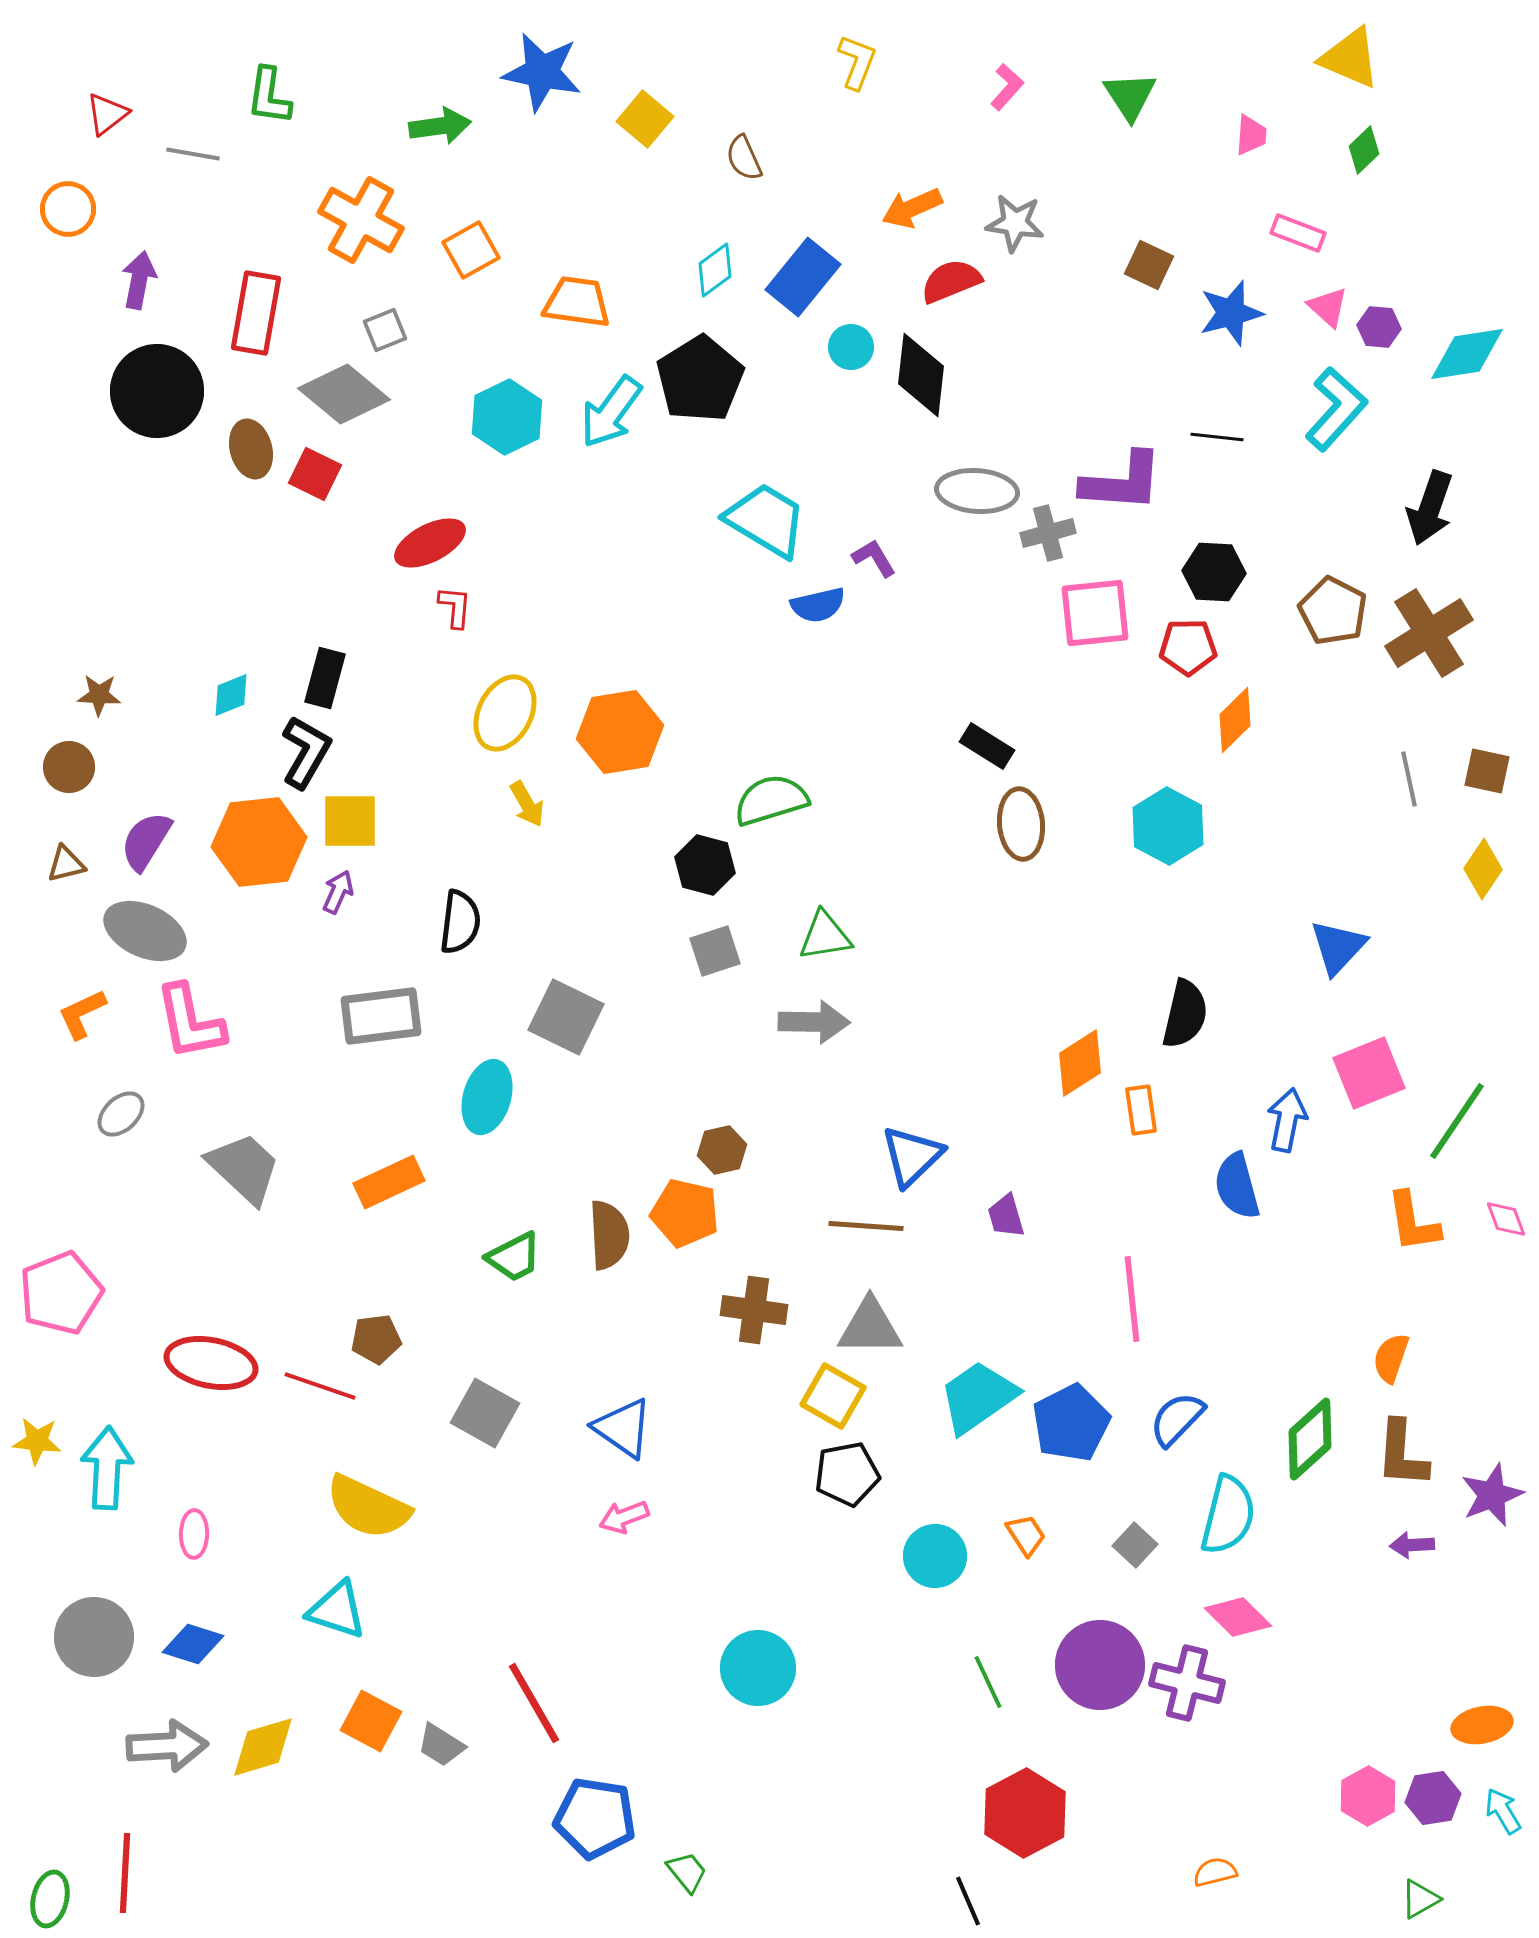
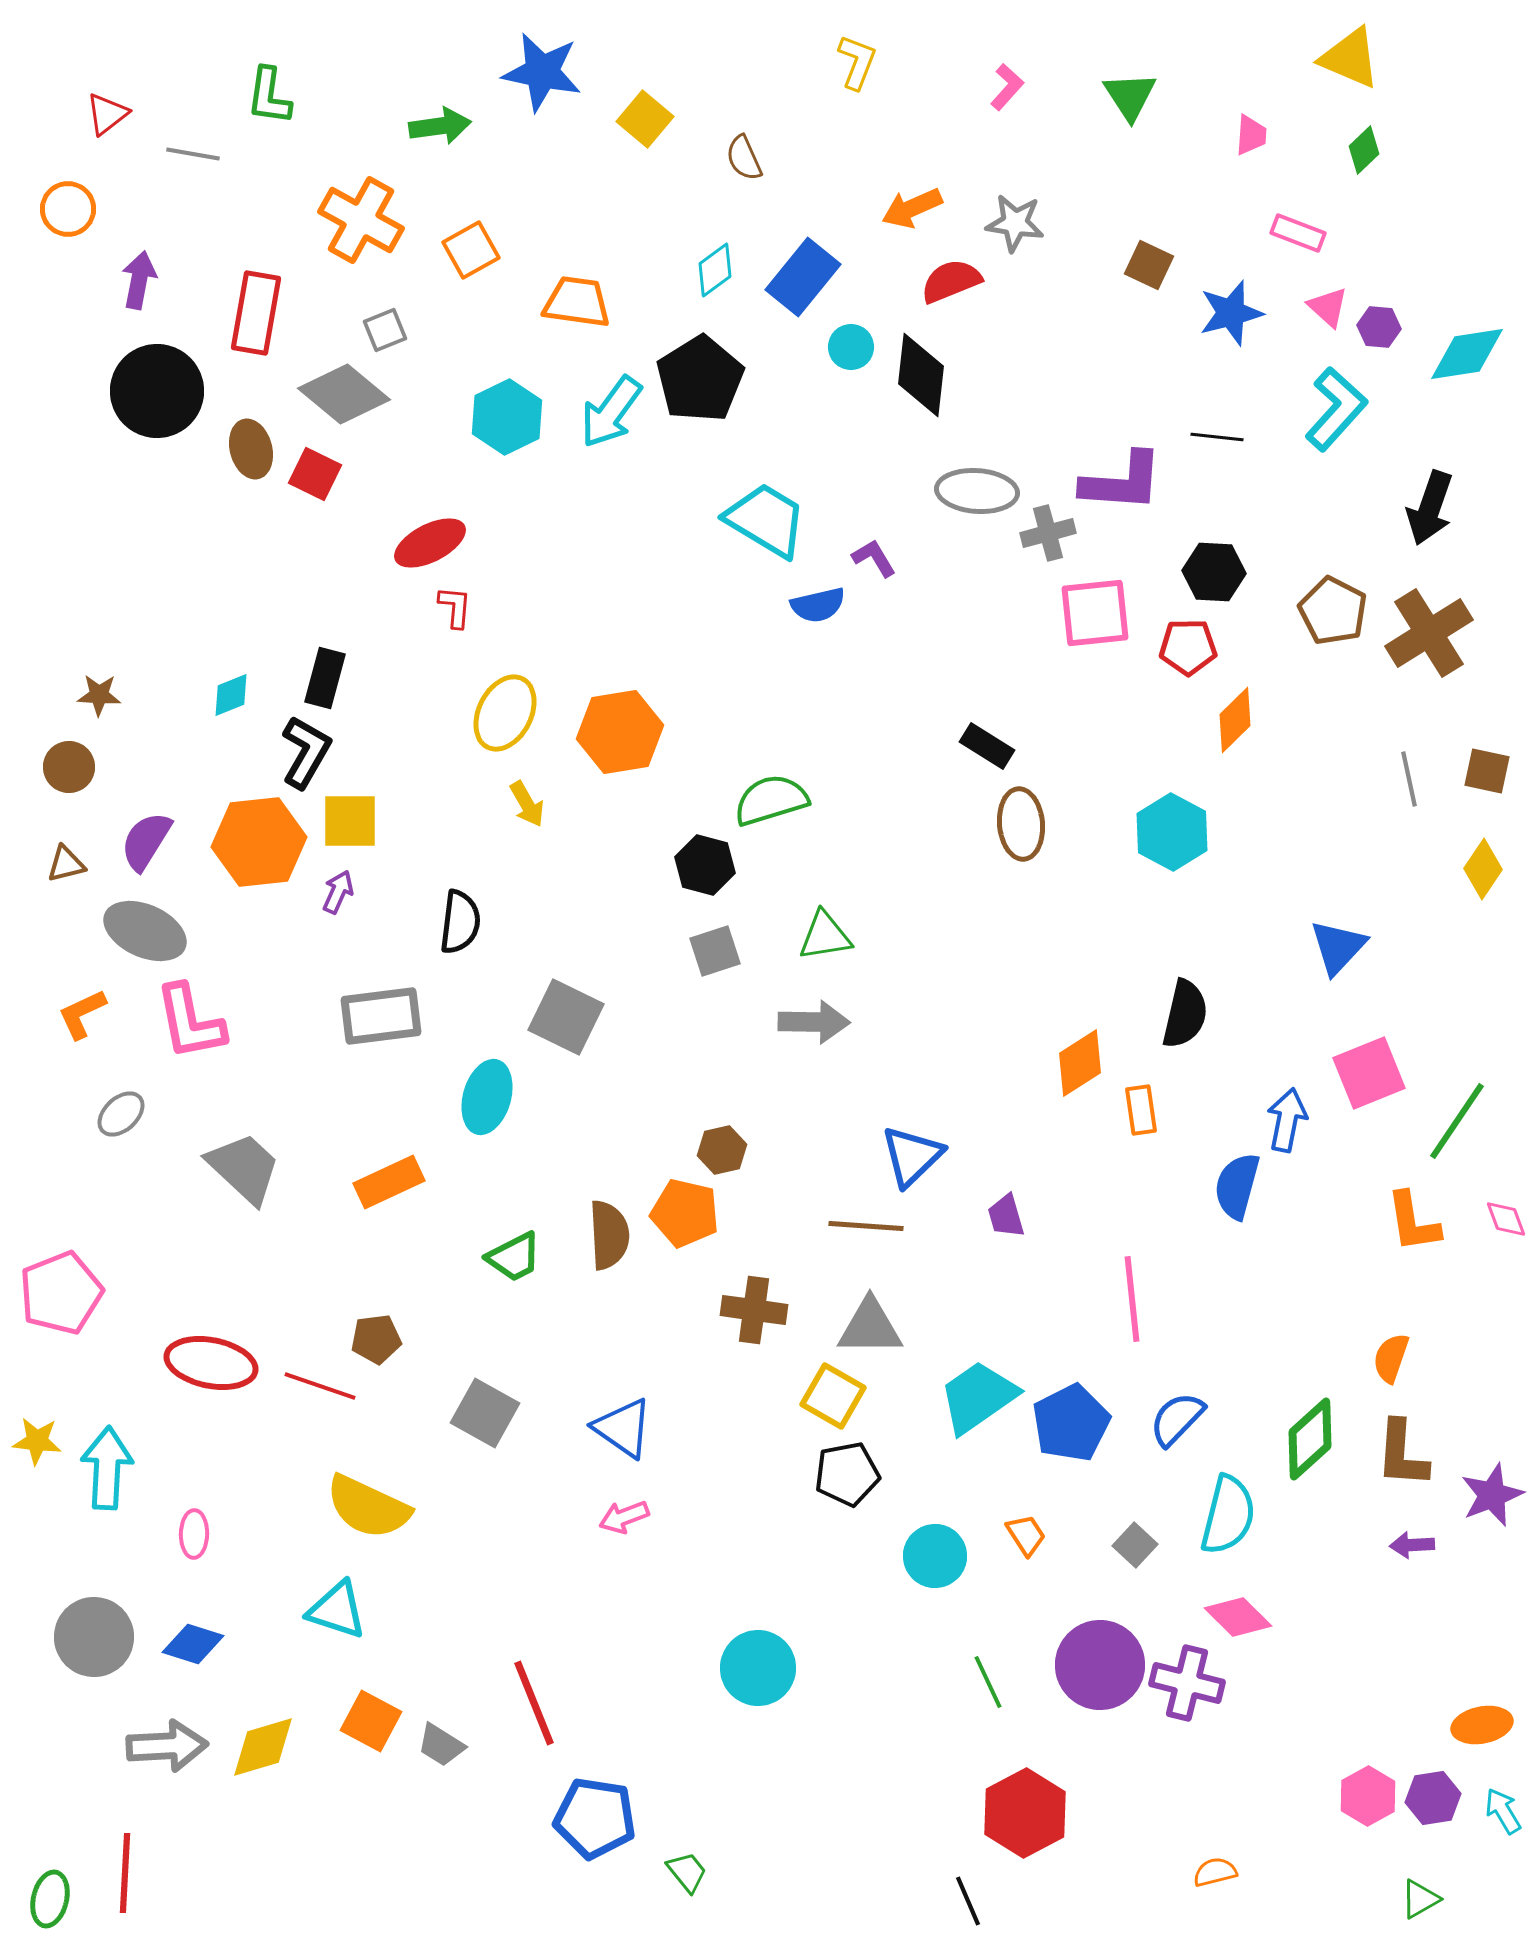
cyan hexagon at (1168, 826): moved 4 px right, 6 px down
blue semicircle at (1237, 1186): rotated 30 degrees clockwise
red line at (534, 1703): rotated 8 degrees clockwise
